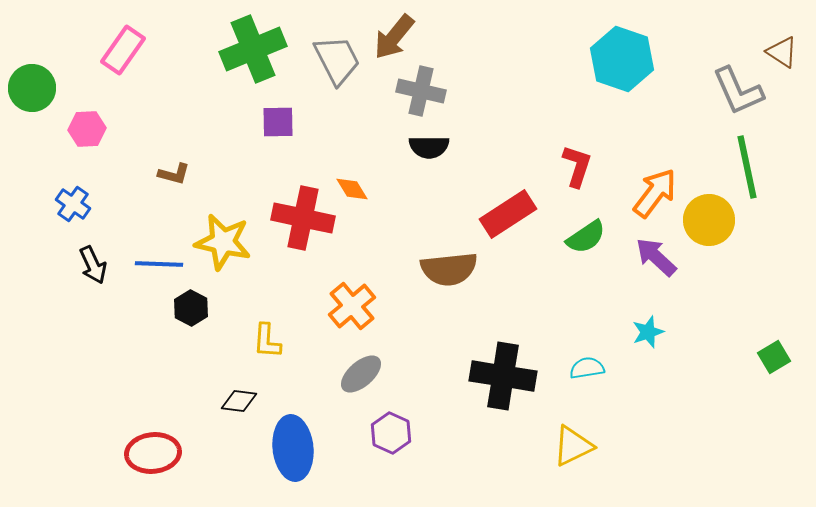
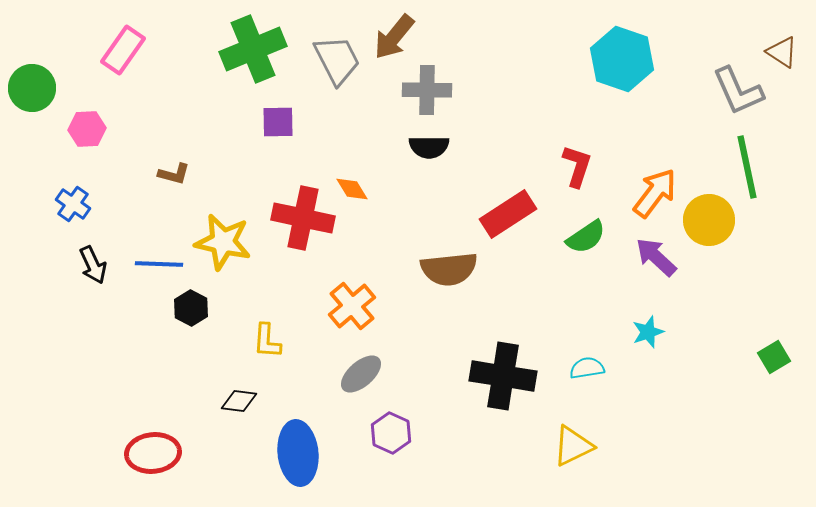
gray cross: moved 6 px right, 1 px up; rotated 12 degrees counterclockwise
blue ellipse: moved 5 px right, 5 px down
